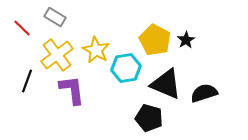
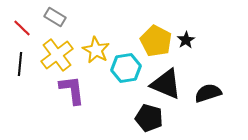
yellow pentagon: moved 1 px right, 1 px down
black line: moved 7 px left, 17 px up; rotated 15 degrees counterclockwise
black semicircle: moved 4 px right
